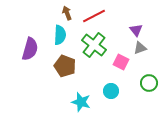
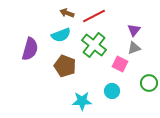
brown arrow: rotated 48 degrees counterclockwise
purple triangle: moved 2 px left; rotated 16 degrees clockwise
cyan semicircle: moved 1 px right; rotated 66 degrees clockwise
gray triangle: moved 6 px left
pink square: moved 1 px left, 2 px down
cyan circle: moved 1 px right
cyan star: moved 1 px right, 1 px up; rotated 18 degrees counterclockwise
